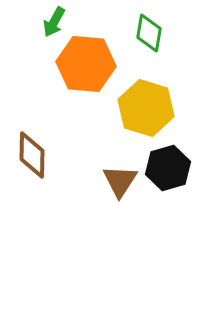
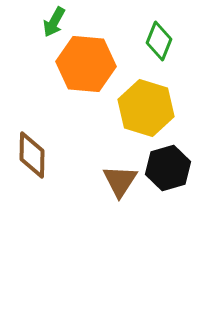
green diamond: moved 10 px right, 8 px down; rotated 12 degrees clockwise
